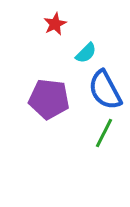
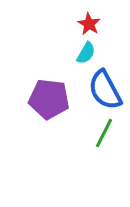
red star: moved 34 px right; rotated 15 degrees counterclockwise
cyan semicircle: rotated 15 degrees counterclockwise
